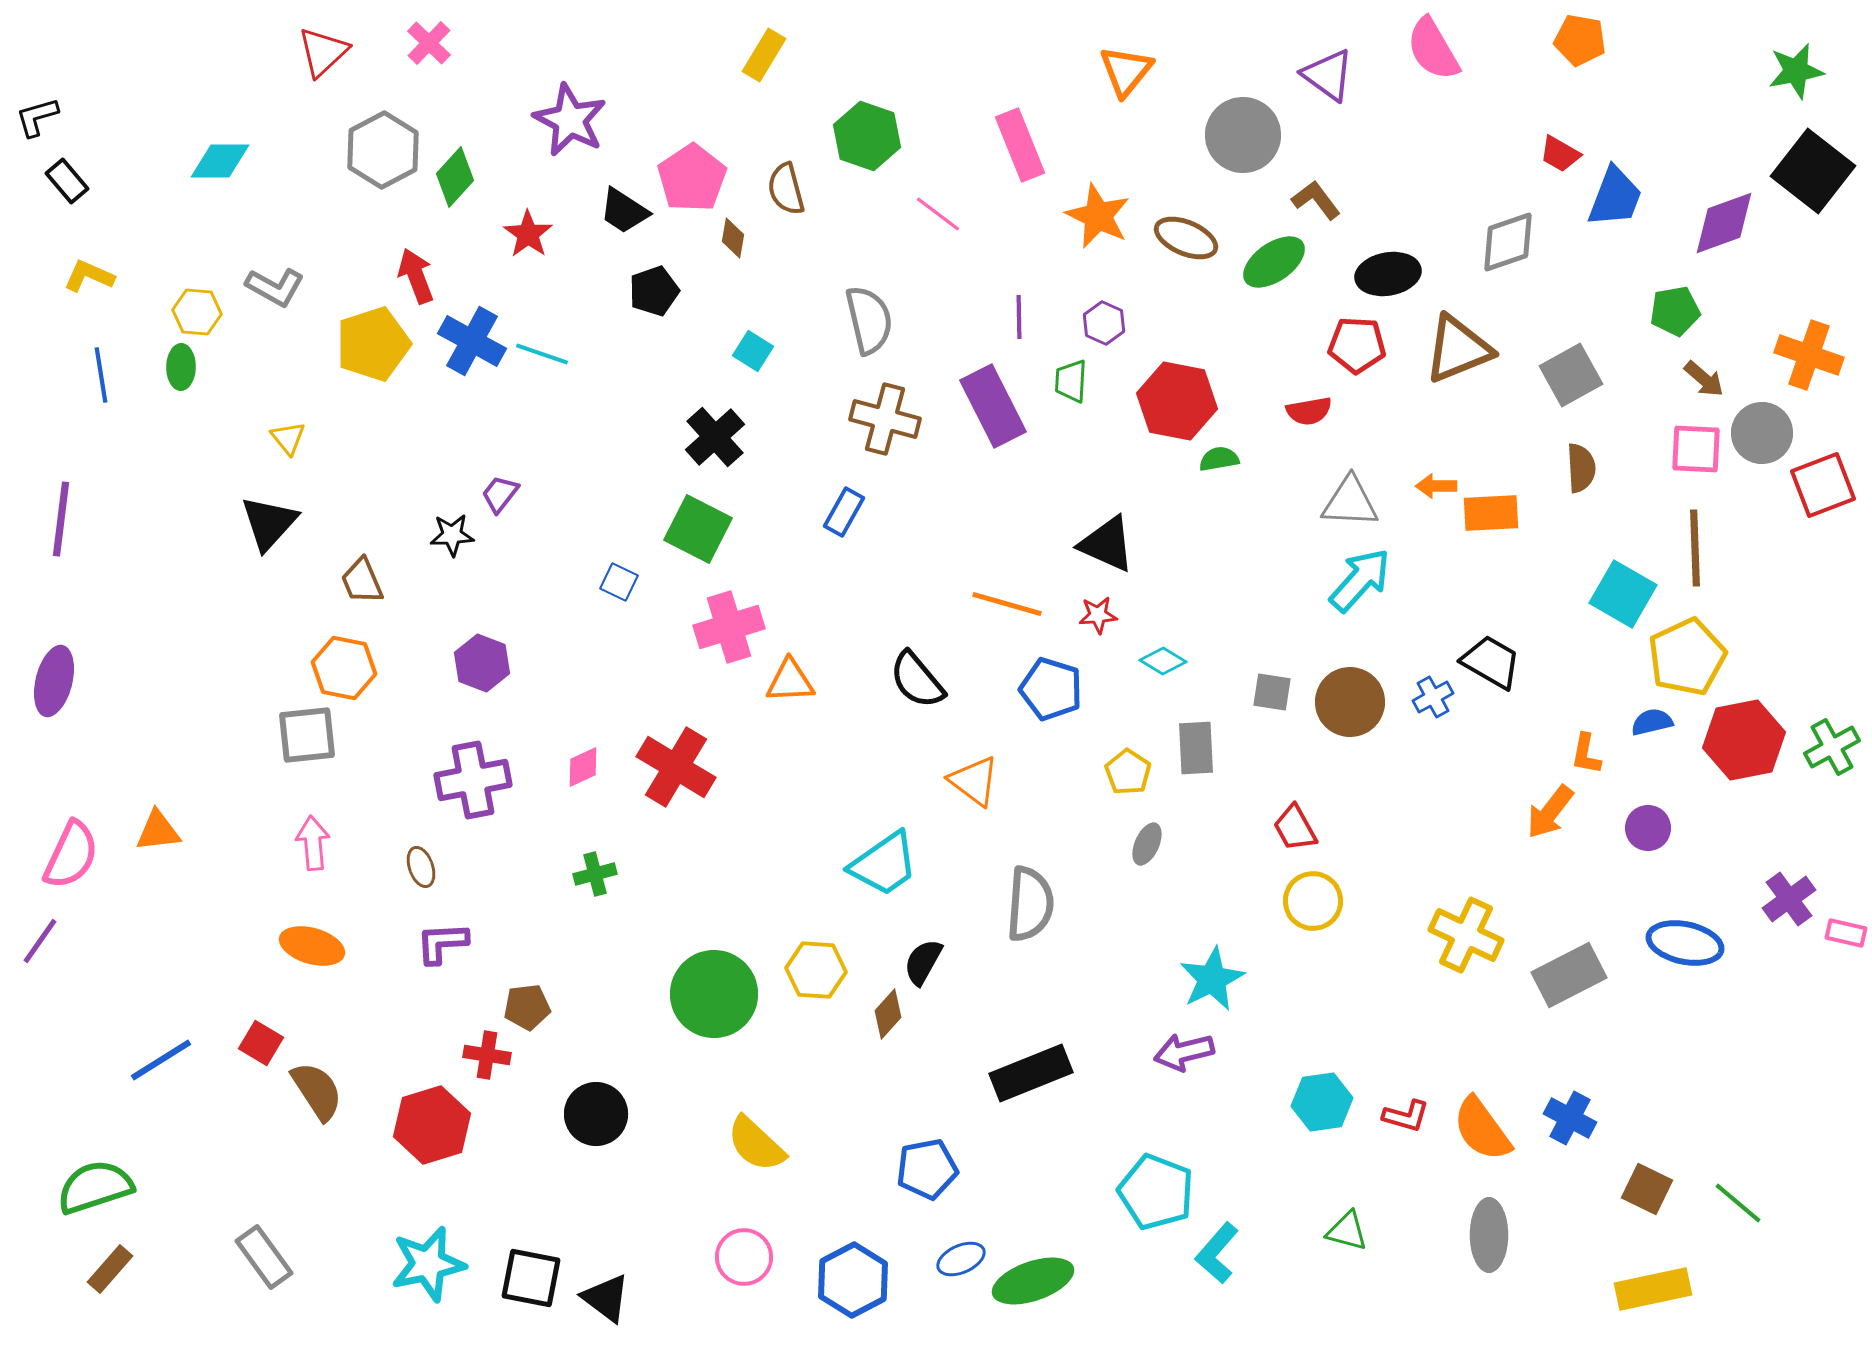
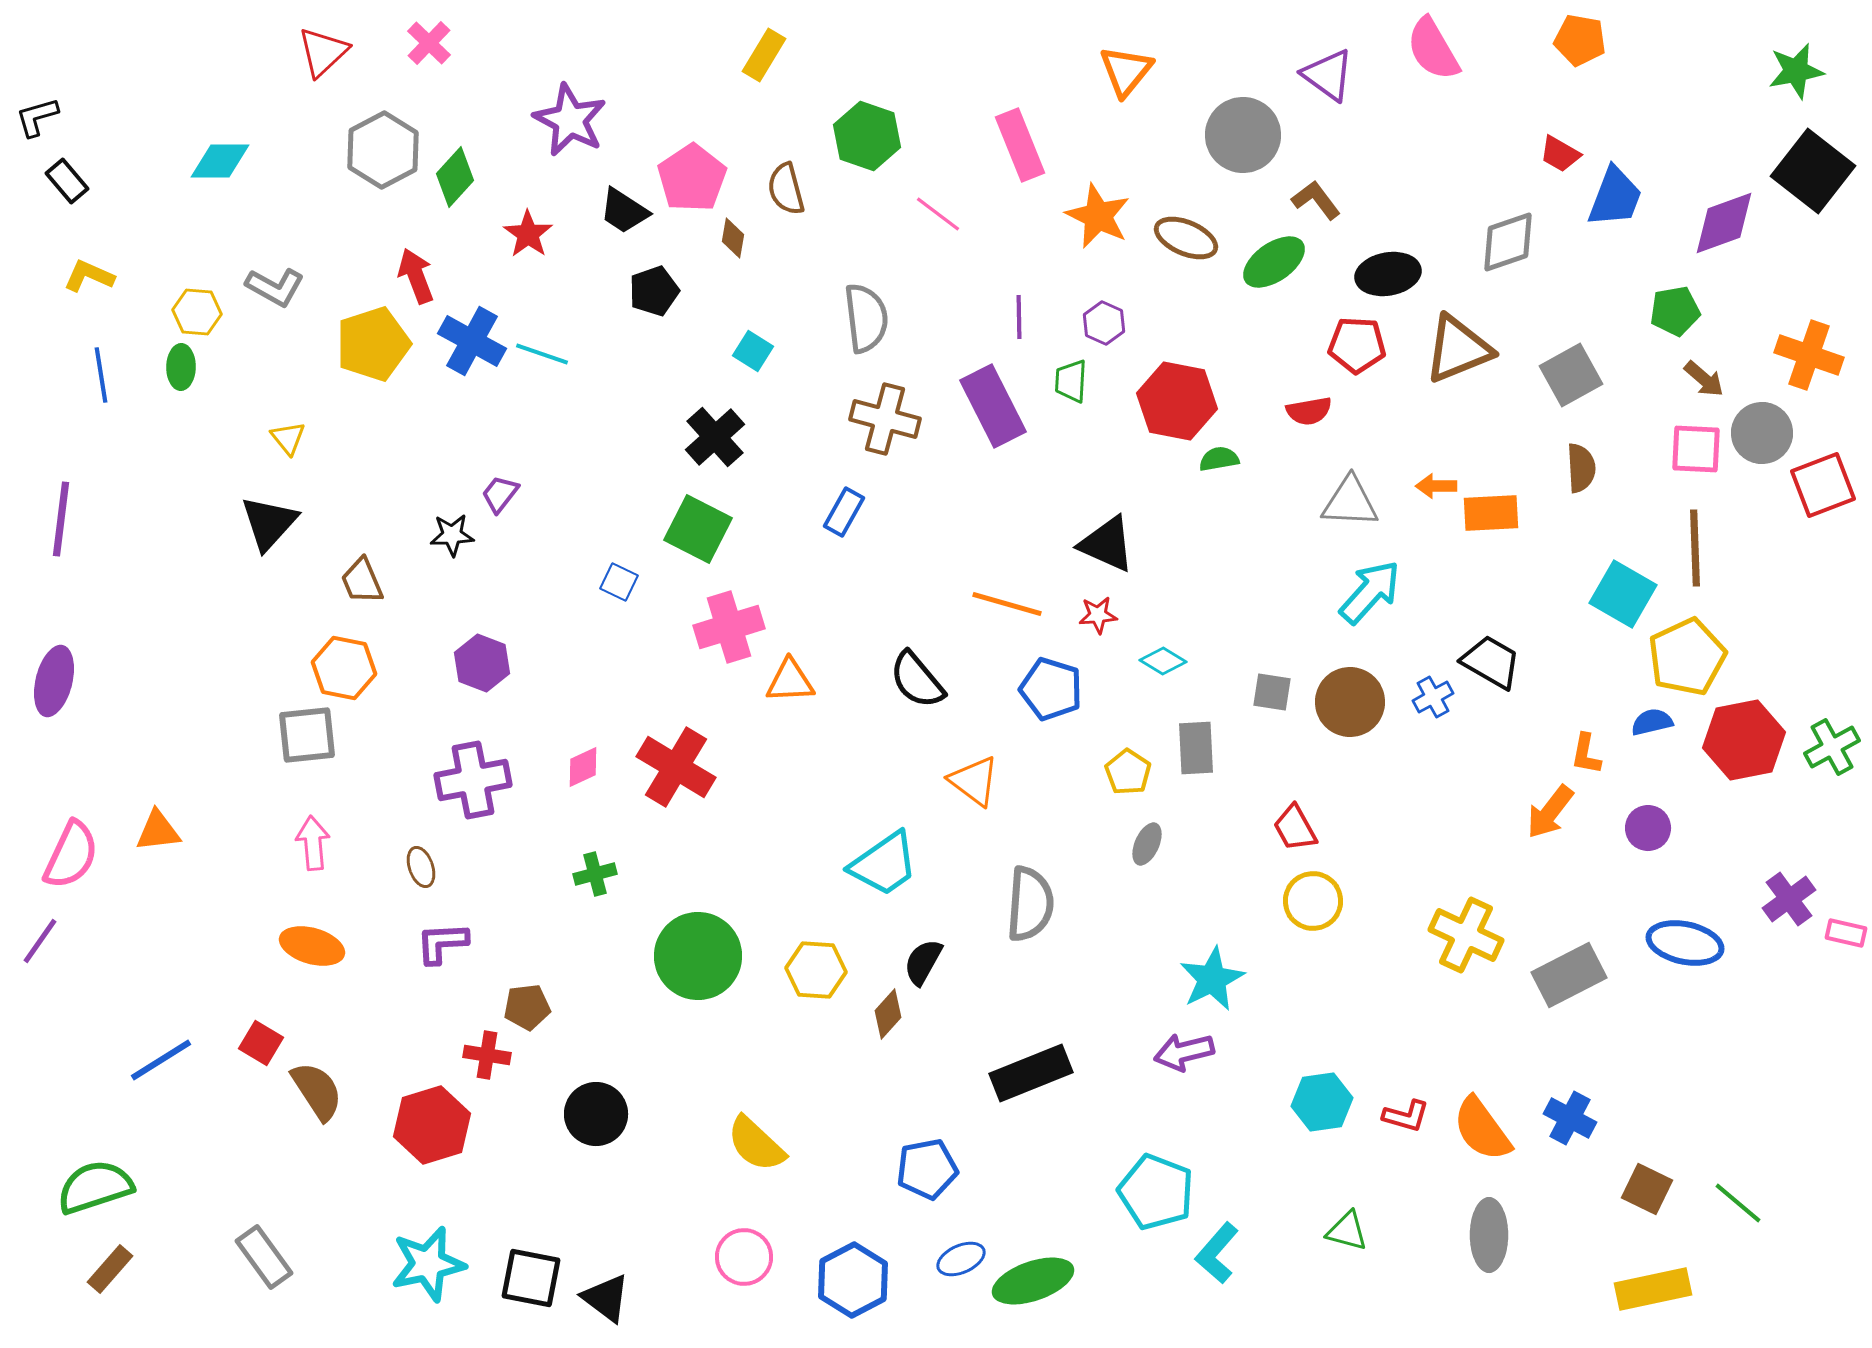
gray semicircle at (869, 320): moved 3 px left, 2 px up; rotated 6 degrees clockwise
cyan arrow at (1360, 580): moved 10 px right, 12 px down
green circle at (714, 994): moved 16 px left, 38 px up
